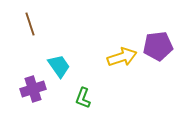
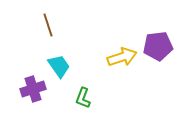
brown line: moved 18 px right, 1 px down
